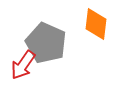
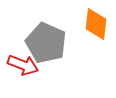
red arrow: rotated 104 degrees counterclockwise
